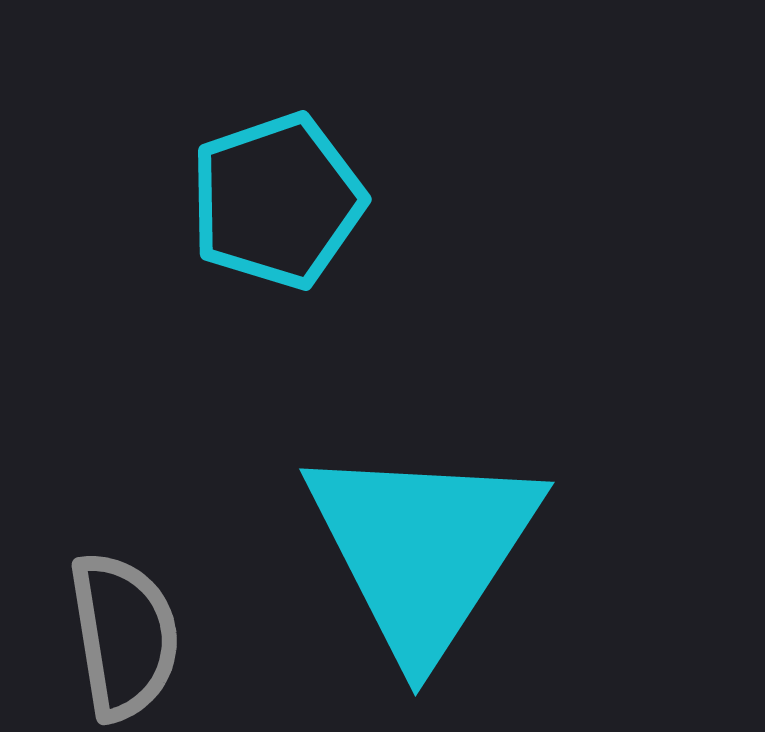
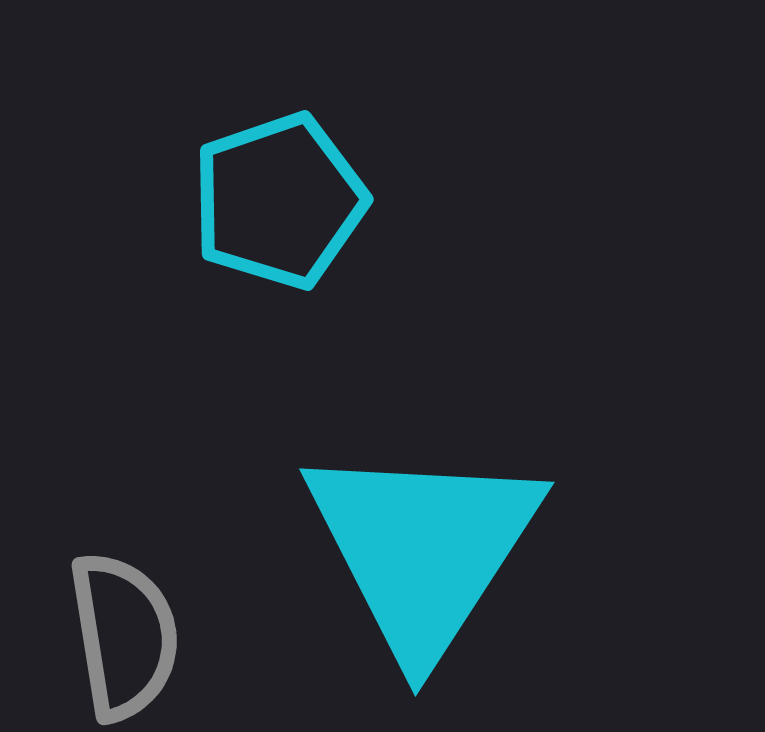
cyan pentagon: moved 2 px right
